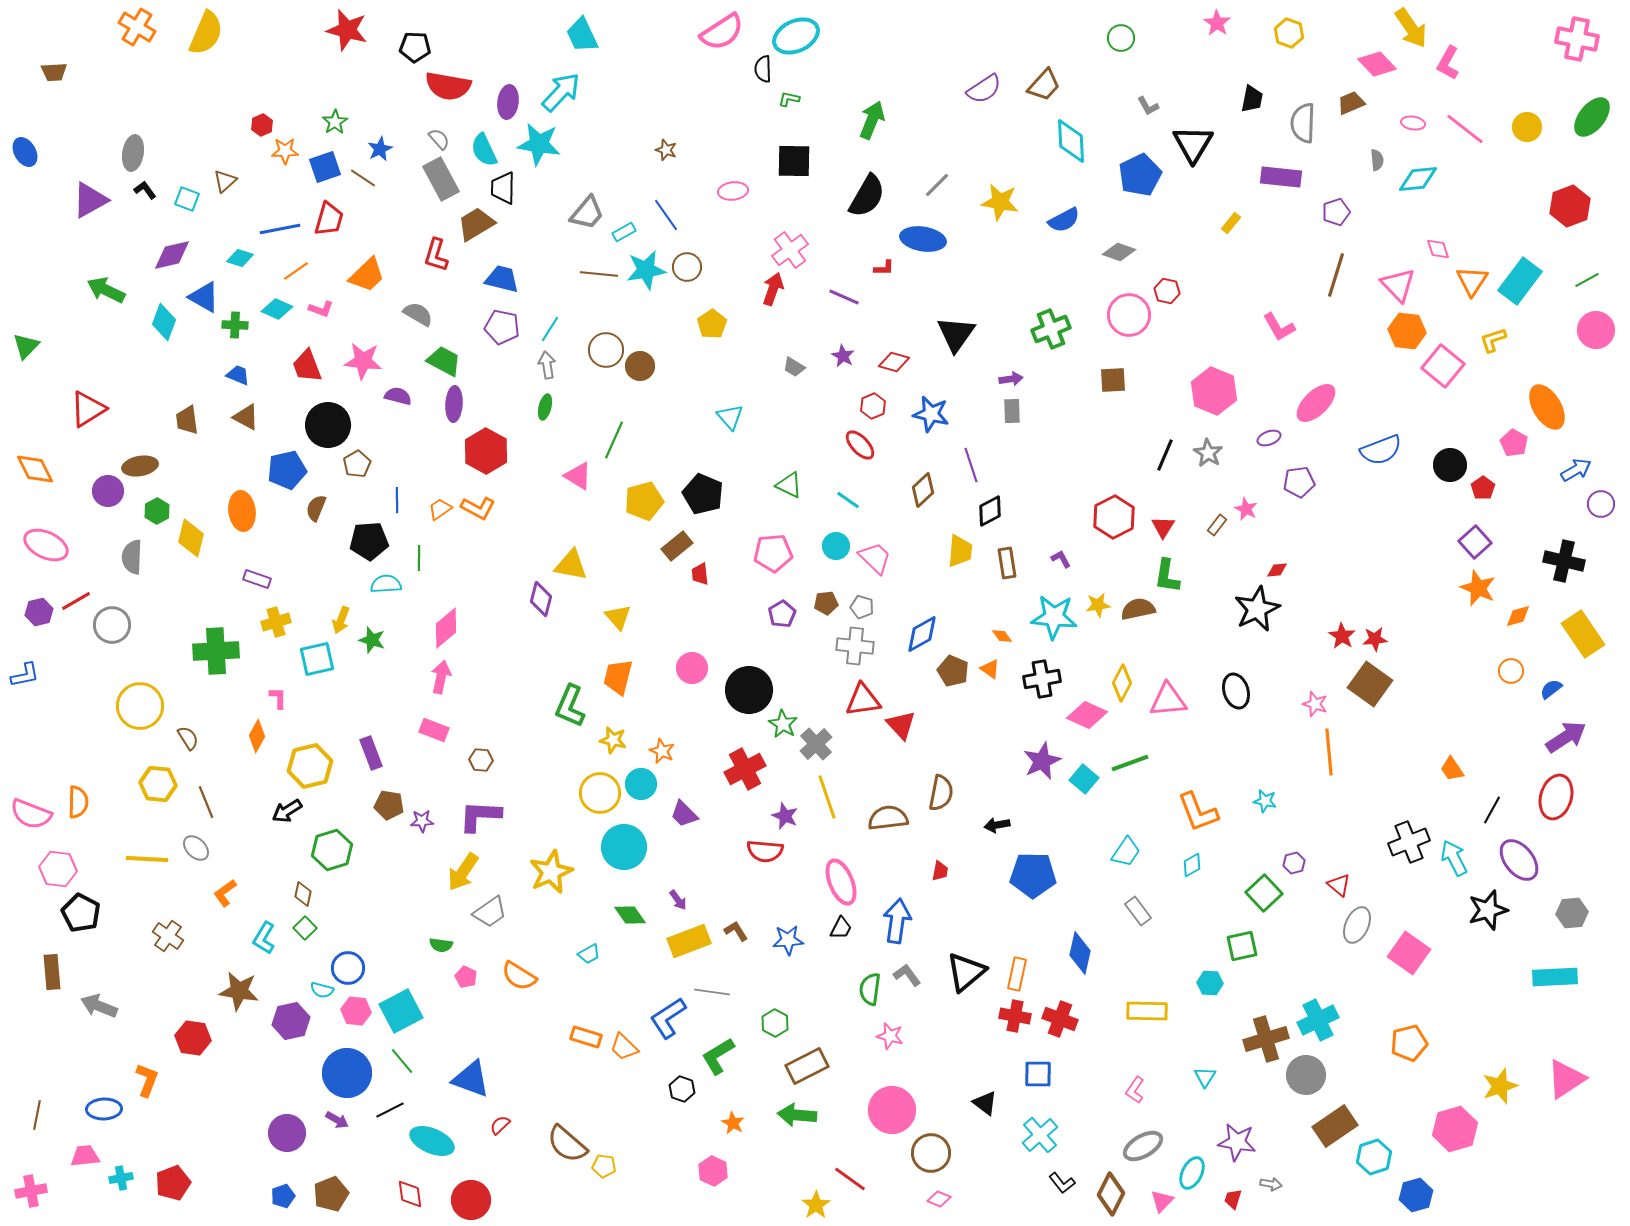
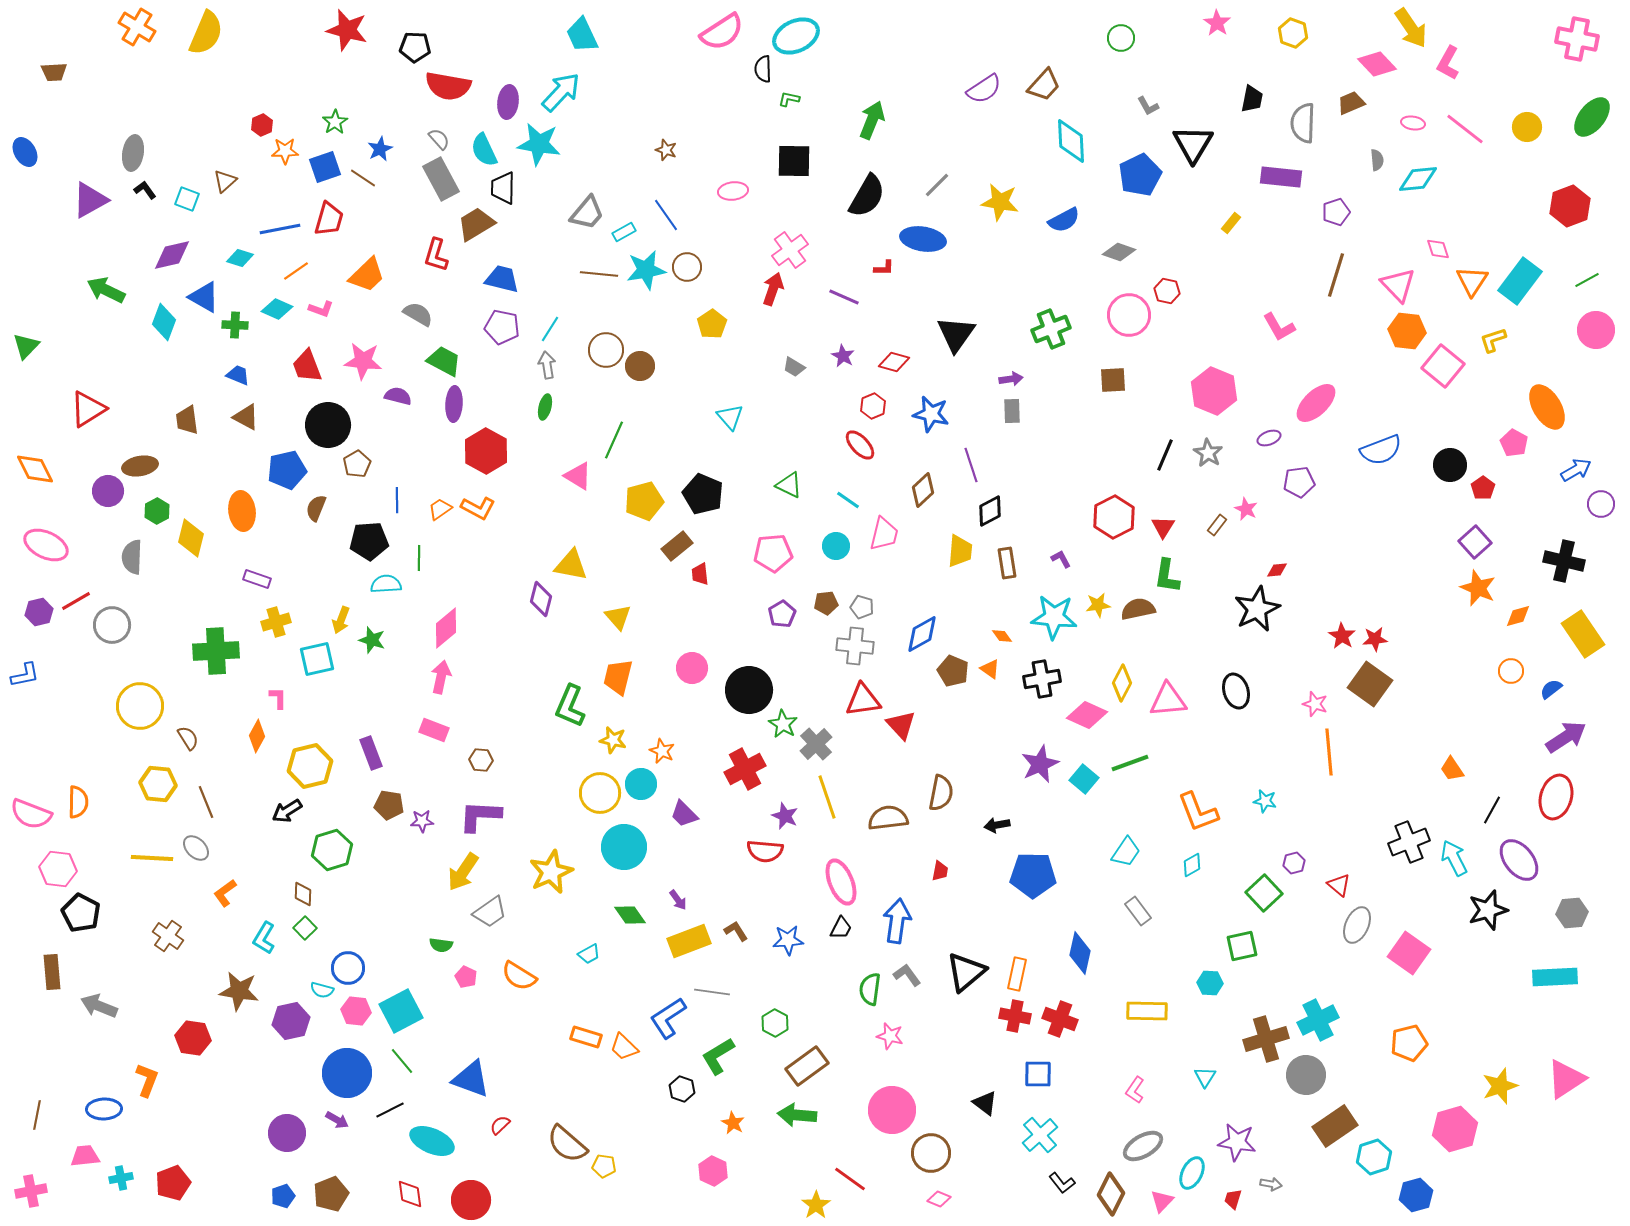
yellow hexagon at (1289, 33): moved 4 px right
pink trapezoid at (875, 558): moved 9 px right, 24 px up; rotated 60 degrees clockwise
purple star at (1042, 761): moved 2 px left, 3 px down
yellow line at (147, 859): moved 5 px right, 1 px up
brown diamond at (303, 894): rotated 10 degrees counterclockwise
brown rectangle at (807, 1066): rotated 9 degrees counterclockwise
